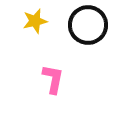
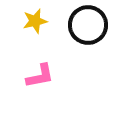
pink L-shape: moved 13 px left, 3 px up; rotated 68 degrees clockwise
